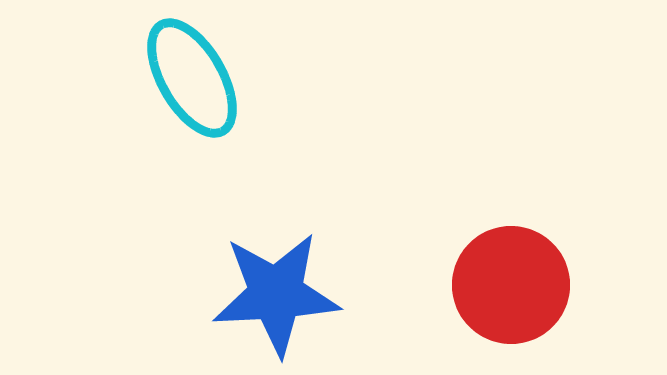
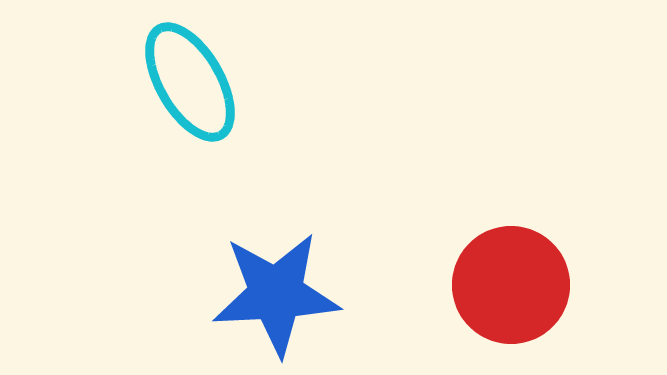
cyan ellipse: moved 2 px left, 4 px down
